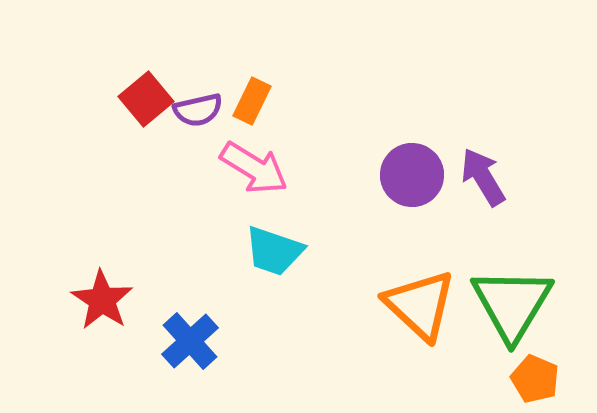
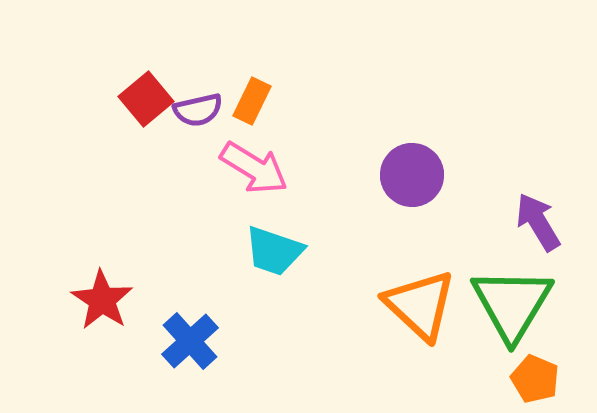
purple arrow: moved 55 px right, 45 px down
